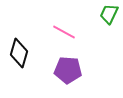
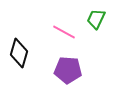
green trapezoid: moved 13 px left, 5 px down
